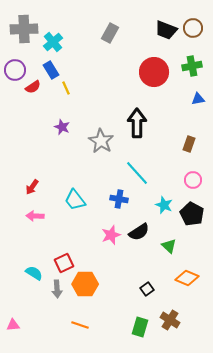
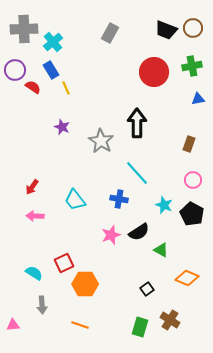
red semicircle: rotated 112 degrees counterclockwise
green triangle: moved 8 px left, 4 px down; rotated 14 degrees counterclockwise
gray arrow: moved 15 px left, 16 px down
